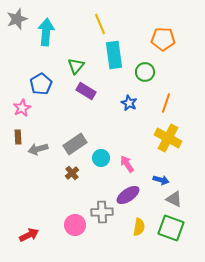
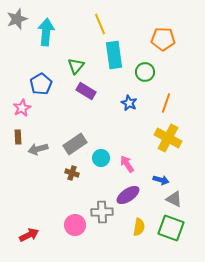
brown cross: rotated 32 degrees counterclockwise
